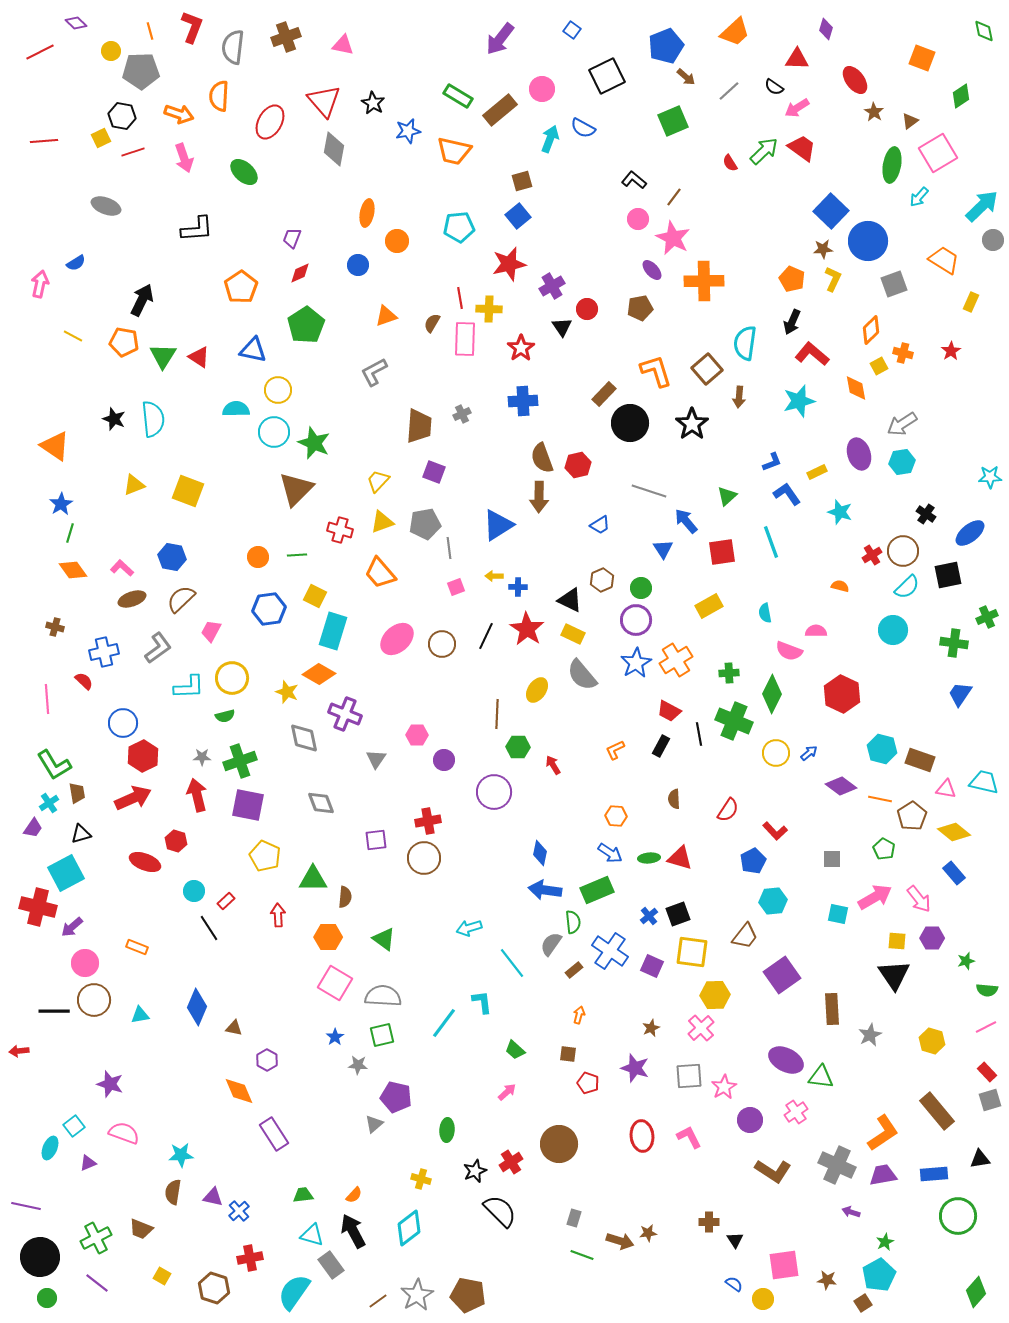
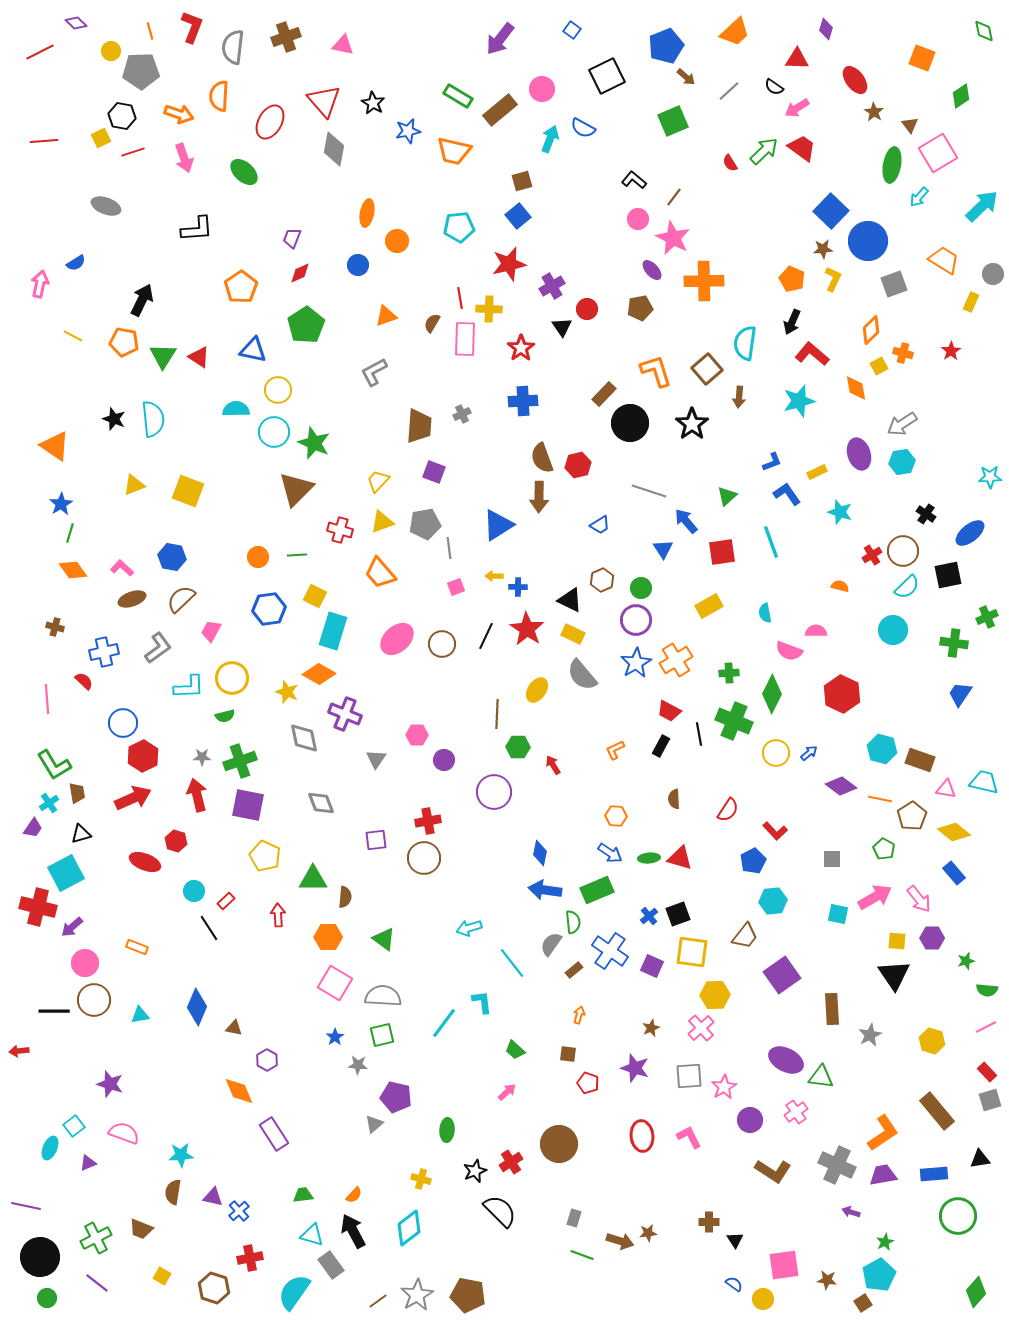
brown triangle at (910, 121): moved 4 px down; rotated 30 degrees counterclockwise
gray circle at (993, 240): moved 34 px down
